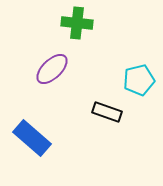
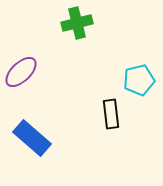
green cross: rotated 20 degrees counterclockwise
purple ellipse: moved 31 px left, 3 px down
black rectangle: moved 4 px right, 2 px down; rotated 64 degrees clockwise
